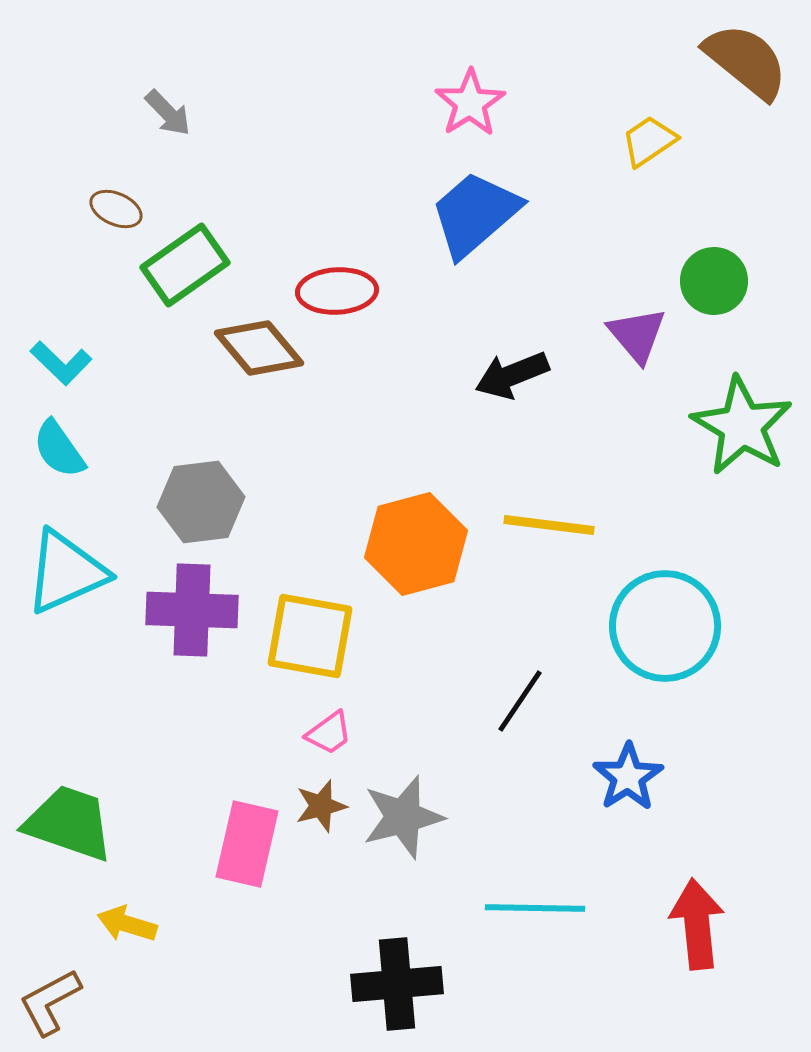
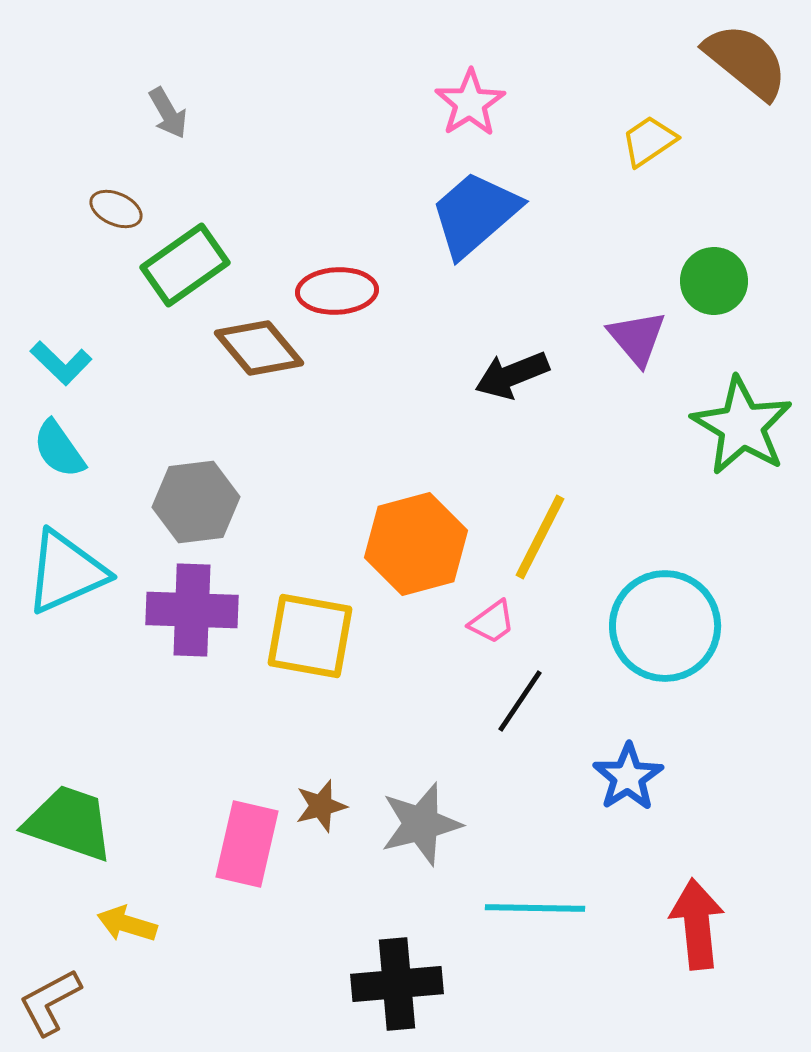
gray arrow: rotated 14 degrees clockwise
purple triangle: moved 3 px down
gray hexagon: moved 5 px left
yellow line: moved 9 px left, 12 px down; rotated 70 degrees counterclockwise
pink trapezoid: moved 163 px right, 111 px up
gray star: moved 18 px right, 7 px down
